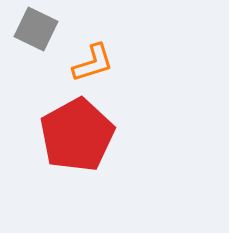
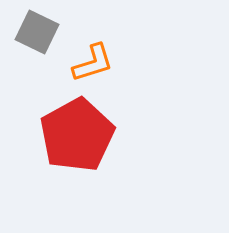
gray square: moved 1 px right, 3 px down
